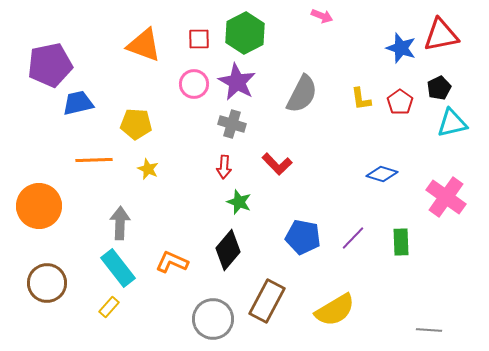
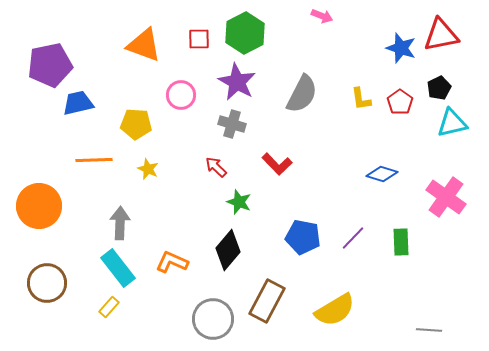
pink circle: moved 13 px left, 11 px down
red arrow: moved 8 px left; rotated 130 degrees clockwise
